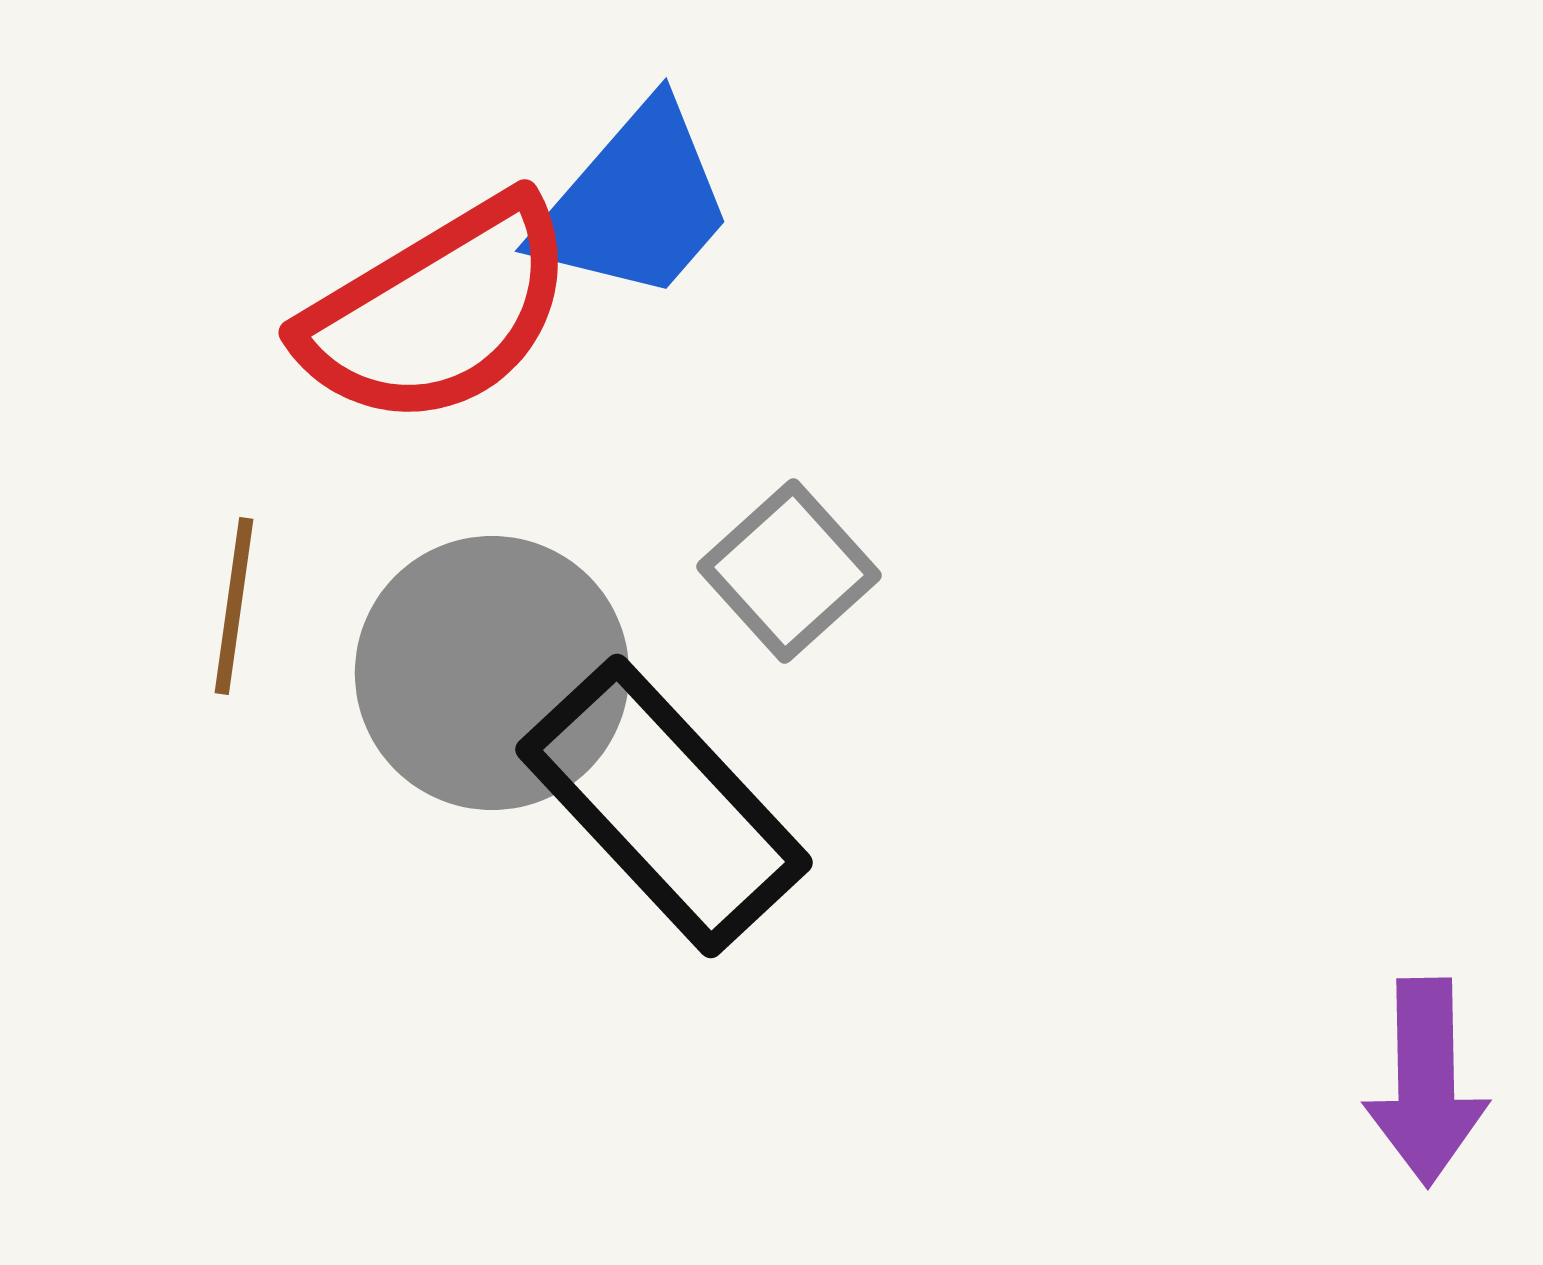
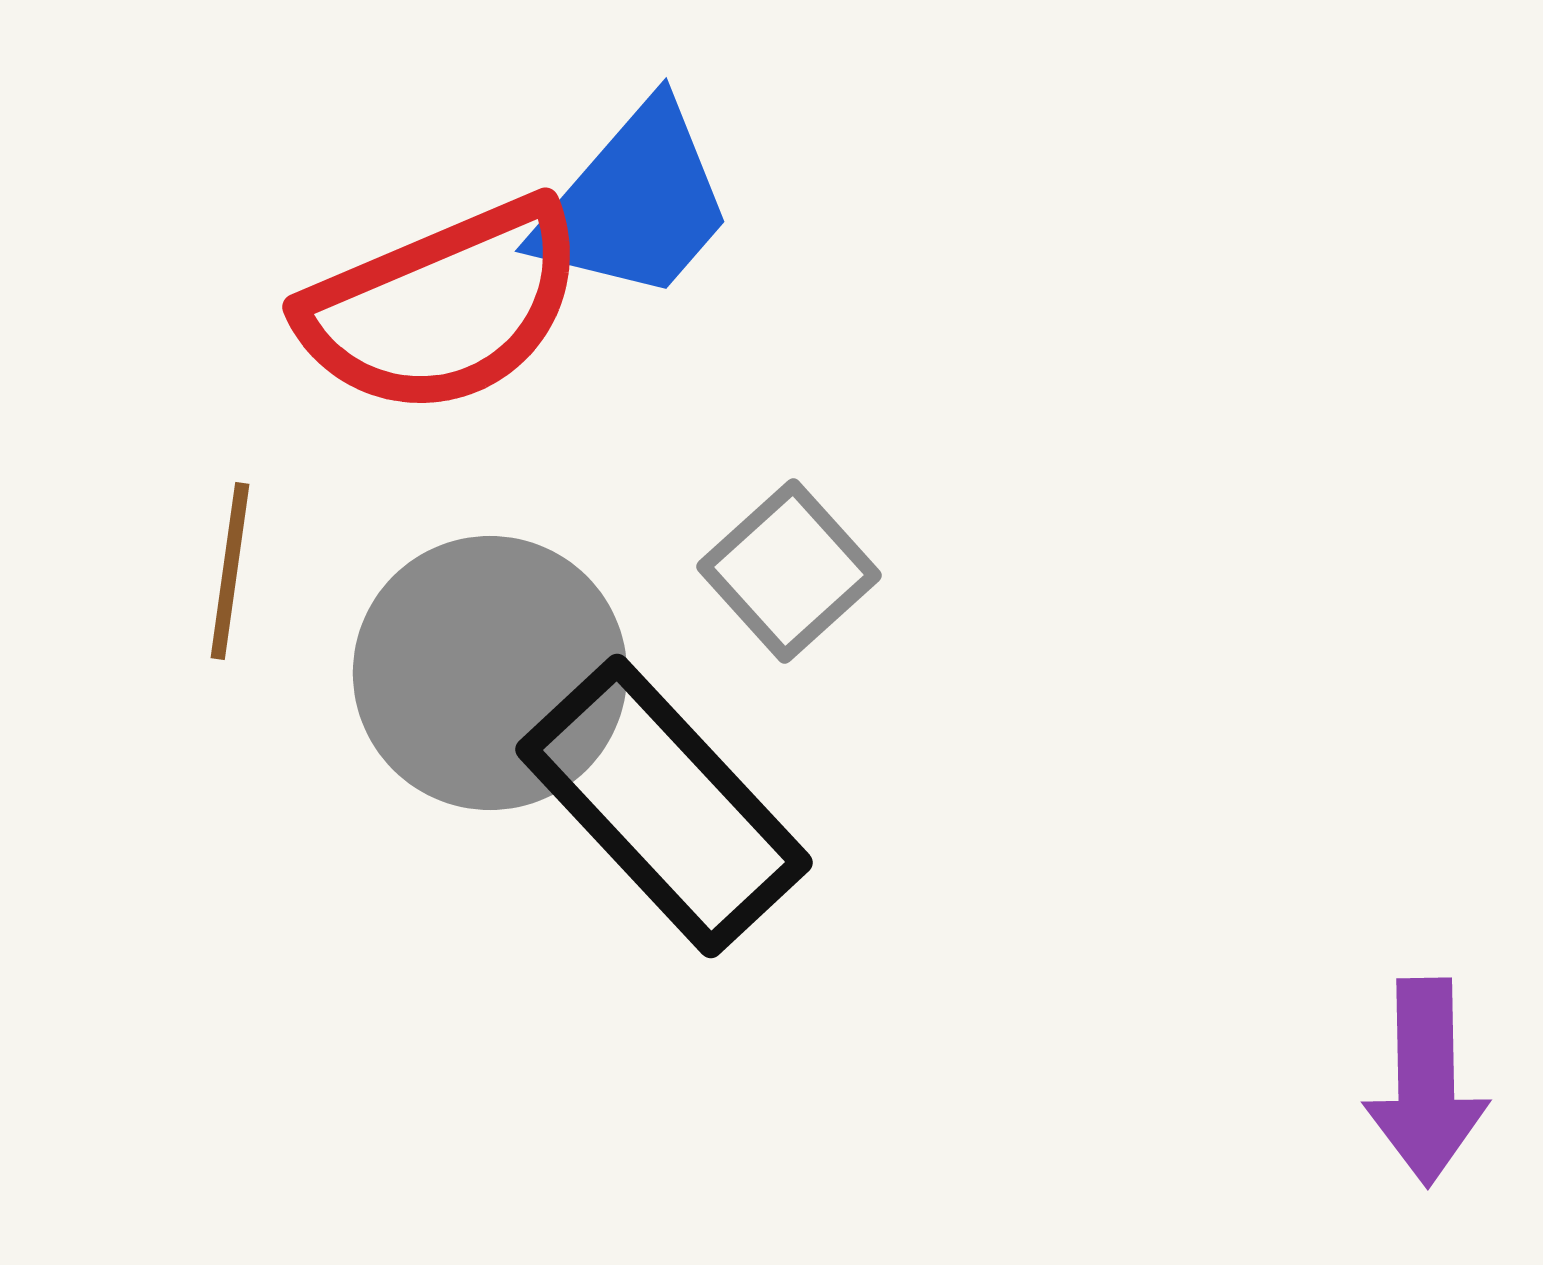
red semicircle: moved 5 px right, 5 px up; rotated 8 degrees clockwise
brown line: moved 4 px left, 35 px up
gray circle: moved 2 px left
